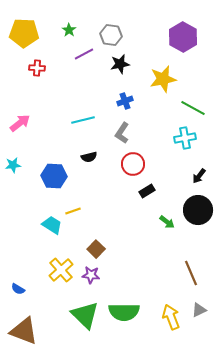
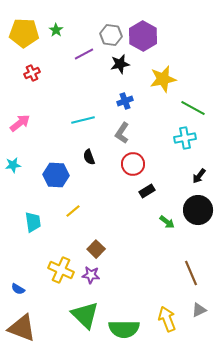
green star: moved 13 px left
purple hexagon: moved 40 px left, 1 px up
red cross: moved 5 px left, 5 px down; rotated 28 degrees counterclockwise
black semicircle: rotated 84 degrees clockwise
blue hexagon: moved 2 px right, 1 px up
yellow line: rotated 21 degrees counterclockwise
cyan trapezoid: moved 19 px left, 3 px up; rotated 50 degrees clockwise
yellow cross: rotated 25 degrees counterclockwise
green semicircle: moved 17 px down
yellow arrow: moved 4 px left, 2 px down
brown triangle: moved 2 px left, 3 px up
